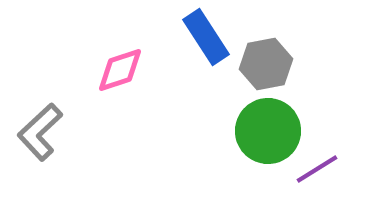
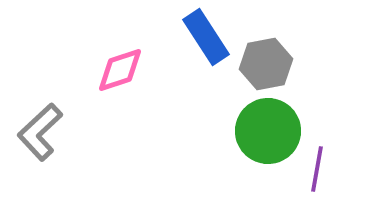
purple line: rotated 48 degrees counterclockwise
